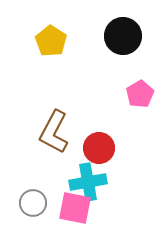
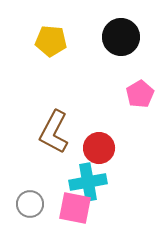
black circle: moved 2 px left, 1 px down
yellow pentagon: rotated 28 degrees counterclockwise
gray circle: moved 3 px left, 1 px down
